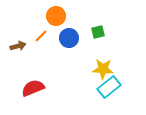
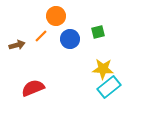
blue circle: moved 1 px right, 1 px down
brown arrow: moved 1 px left, 1 px up
